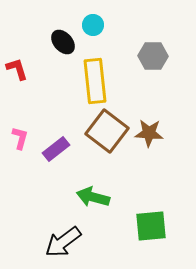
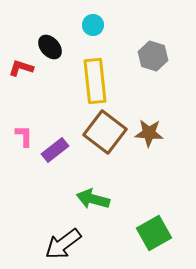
black ellipse: moved 13 px left, 5 px down
gray hexagon: rotated 16 degrees clockwise
red L-shape: moved 4 px right, 1 px up; rotated 55 degrees counterclockwise
brown square: moved 2 px left, 1 px down
pink L-shape: moved 4 px right, 2 px up; rotated 15 degrees counterclockwise
purple rectangle: moved 1 px left, 1 px down
green arrow: moved 2 px down
green square: moved 3 px right, 7 px down; rotated 24 degrees counterclockwise
black arrow: moved 2 px down
